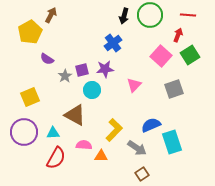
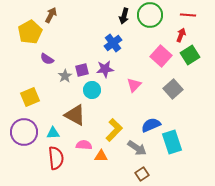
red arrow: moved 3 px right
gray square: moved 1 px left; rotated 24 degrees counterclockwise
red semicircle: rotated 35 degrees counterclockwise
